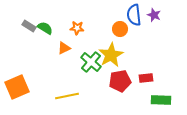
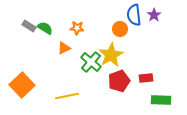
purple star: rotated 16 degrees clockwise
red pentagon: moved 1 px left; rotated 10 degrees counterclockwise
orange square: moved 5 px right, 2 px up; rotated 20 degrees counterclockwise
